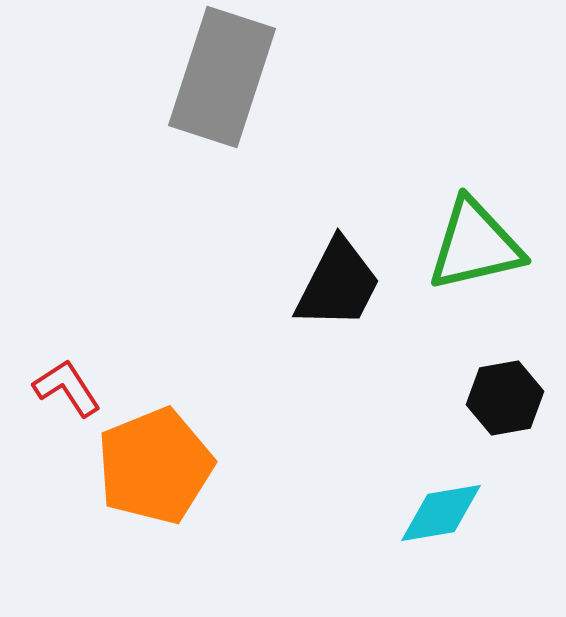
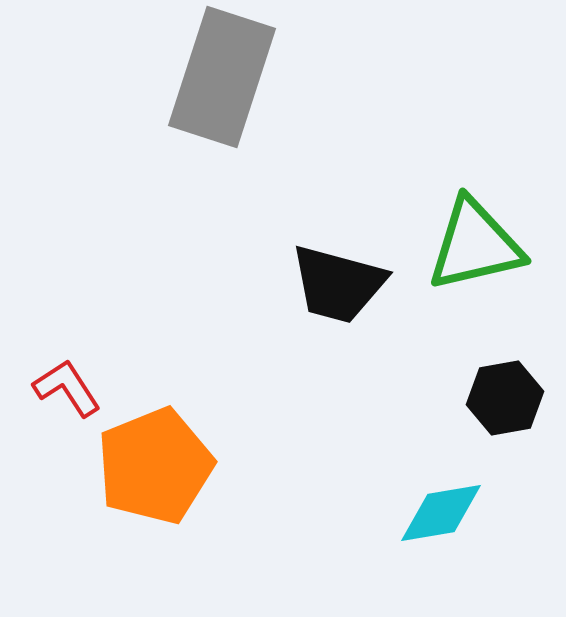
black trapezoid: rotated 78 degrees clockwise
